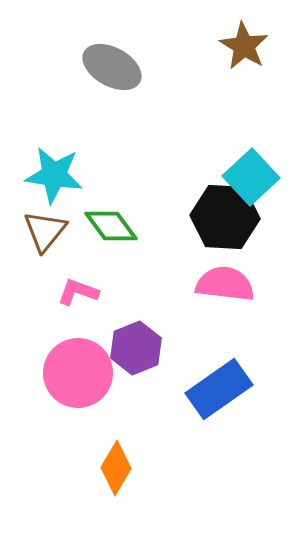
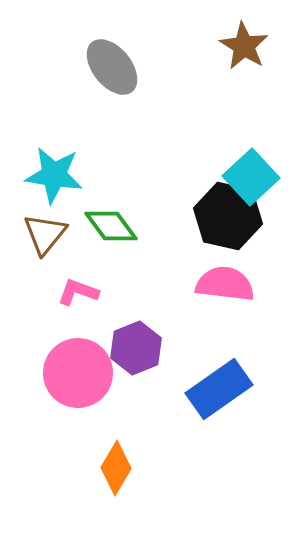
gray ellipse: rotated 22 degrees clockwise
black hexagon: moved 3 px right, 1 px up; rotated 10 degrees clockwise
brown triangle: moved 3 px down
